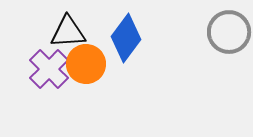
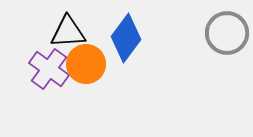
gray circle: moved 2 px left, 1 px down
purple cross: rotated 9 degrees counterclockwise
